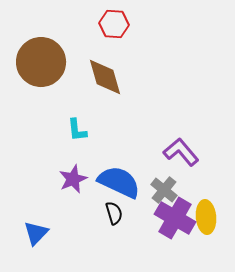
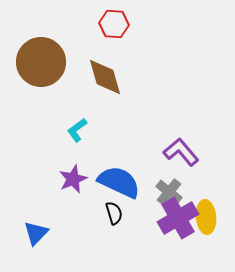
cyan L-shape: rotated 60 degrees clockwise
gray cross: moved 5 px right, 2 px down
purple cross: moved 3 px right; rotated 30 degrees clockwise
